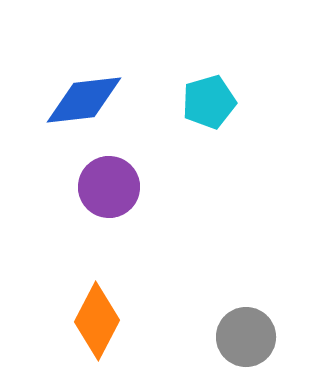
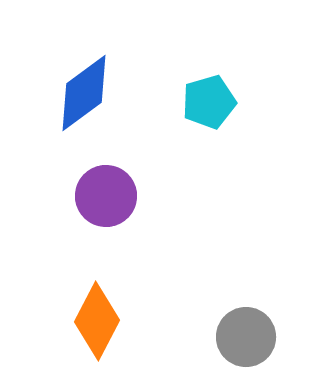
blue diamond: moved 7 px up; rotated 30 degrees counterclockwise
purple circle: moved 3 px left, 9 px down
